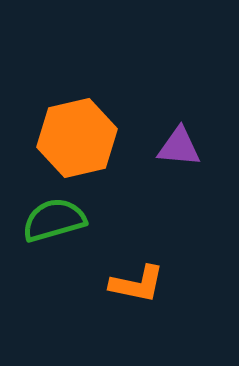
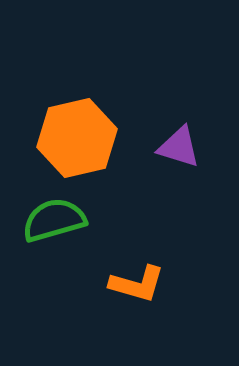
purple triangle: rotated 12 degrees clockwise
orange L-shape: rotated 4 degrees clockwise
